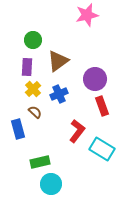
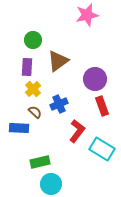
blue cross: moved 10 px down
blue rectangle: moved 1 px right, 1 px up; rotated 72 degrees counterclockwise
